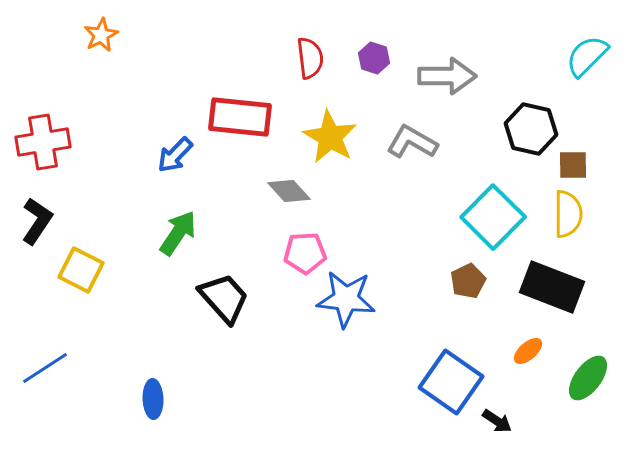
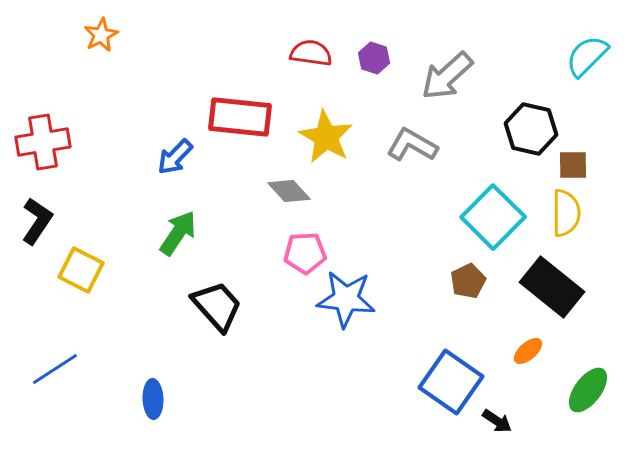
red semicircle: moved 1 px right, 5 px up; rotated 75 degrees counterclockwise
gray arrow: rotated 138 degrees clockwise
yellow star: moved 4 px left
gray L-shape: moved 3 px down
blue arrow: moved 2 px down
yellow semicircle: moved 2 px left, 1 px up
black rectangle: rotated 18 degrees clockwise
black trapezoid: moved 7 px left, 8 px down
blue line: moved 10 px right, 1 px down
green ellipse: moved 12 px down
